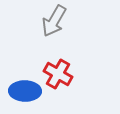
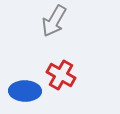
red cross: moved 3 px right, 1 px down
